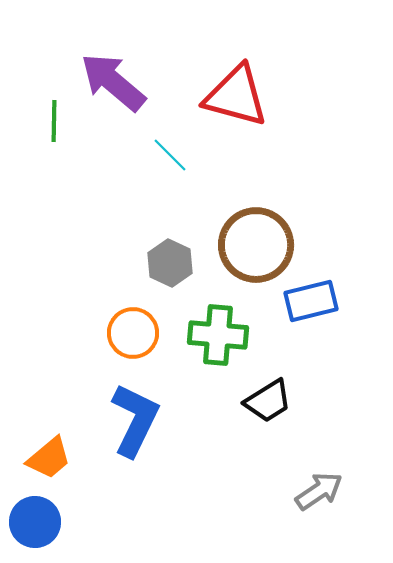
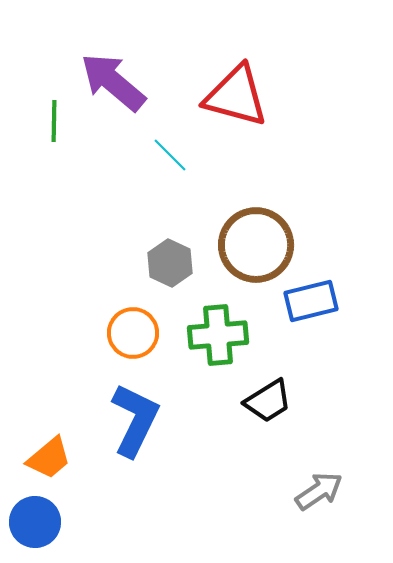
green cross: rotated 10 degrees counterclockwise
